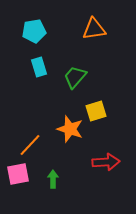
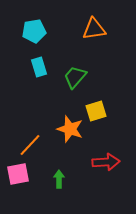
green arrow: moved 6 px right
